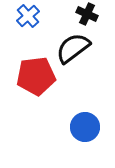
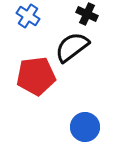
blue cross: rotated 15 degrees counterclockwise
black semicircle: moved 1 px left, 1 px up
